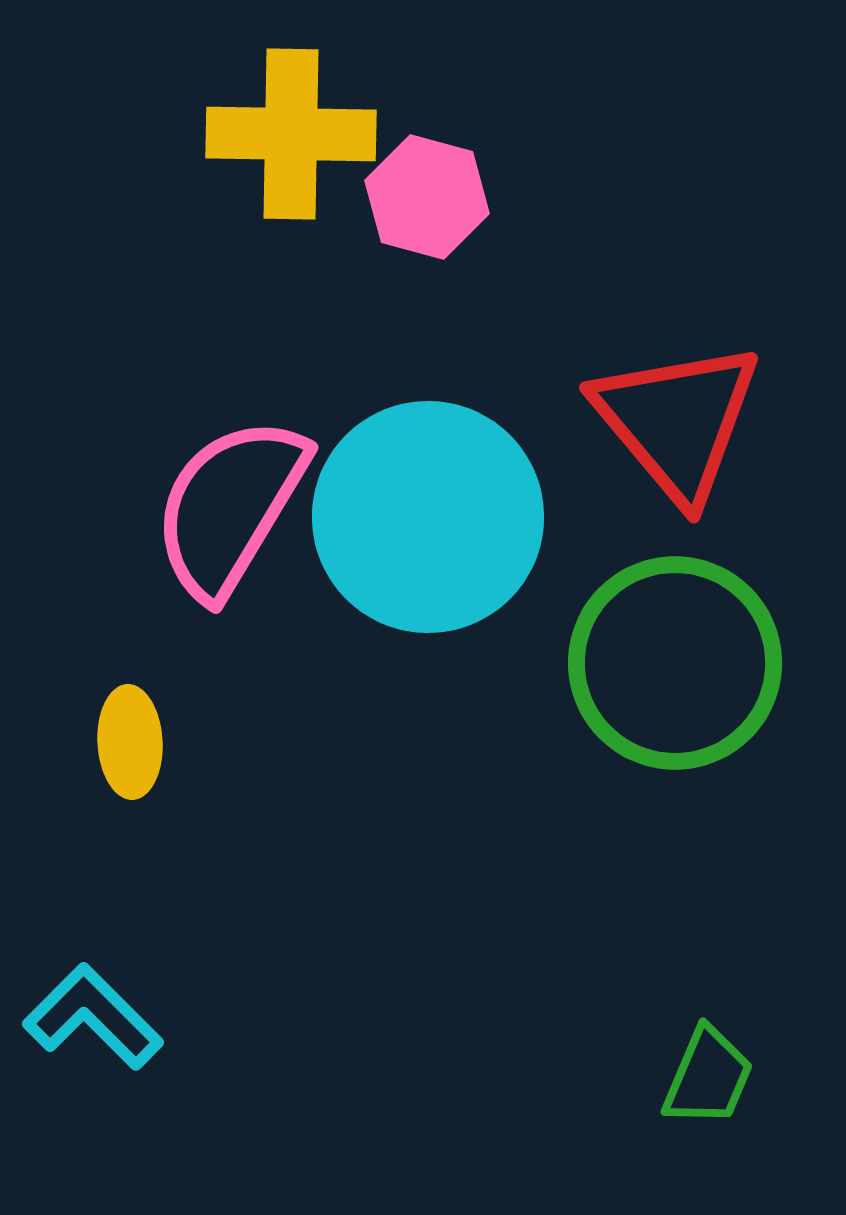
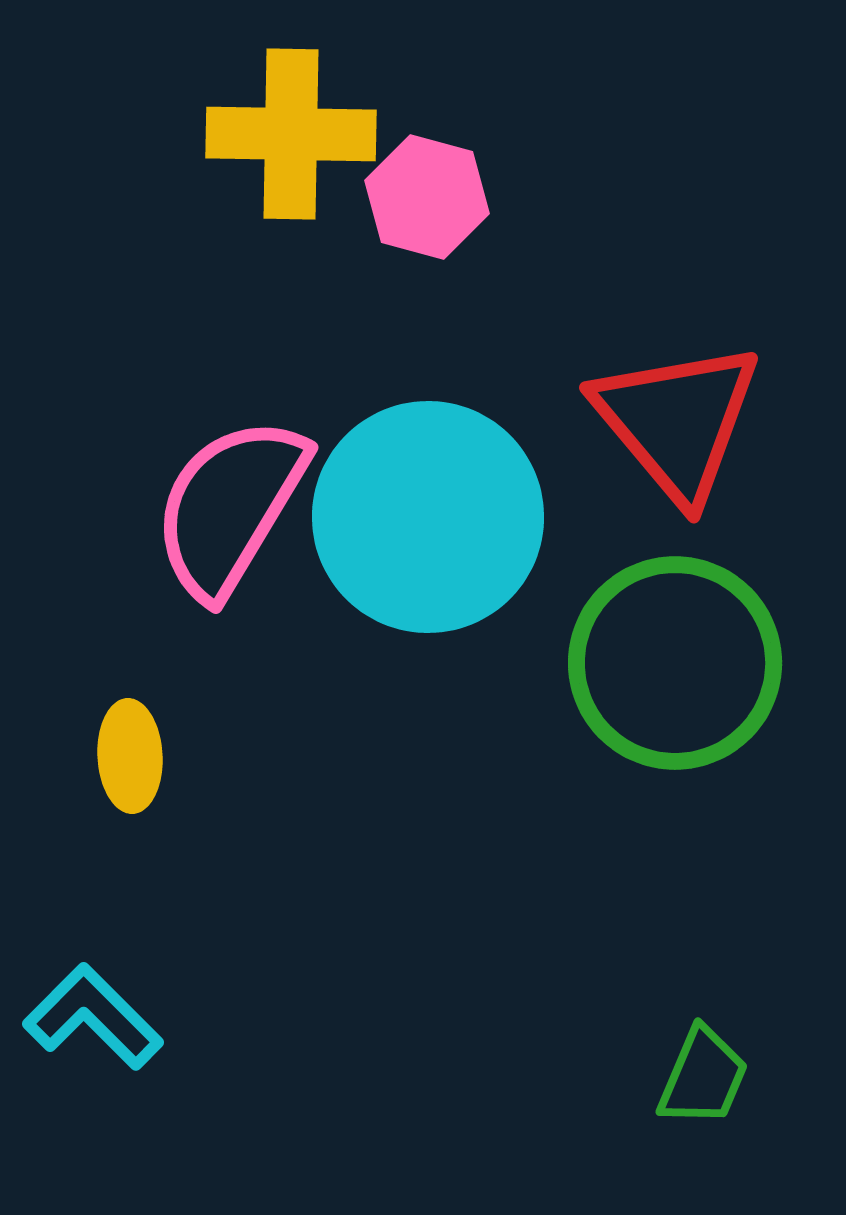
yellow ellipse: moved 14 px down
green trapezoid: moved 5 px left
